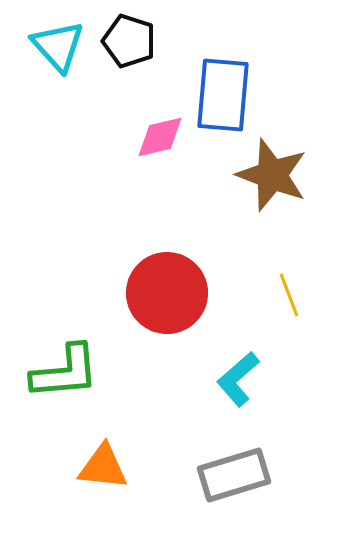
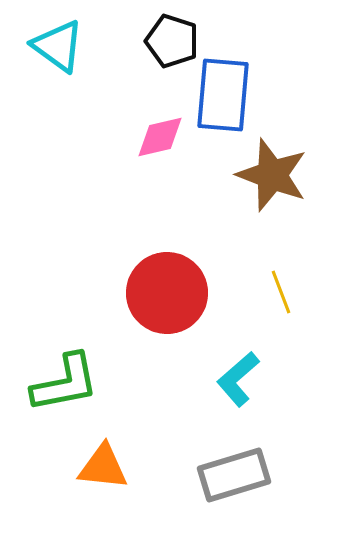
black pentagon: moved 43 px right
cyan triangle: rotated 12 degrees counterclockwise
yellow line: moved 8 px left, 3 px up
green L-shape: moved 11 px down; rotated 6 degrees counterclockwise
